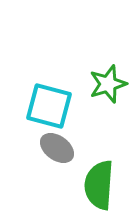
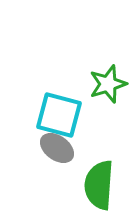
cyan square: moved 10 px right, 9 px down
